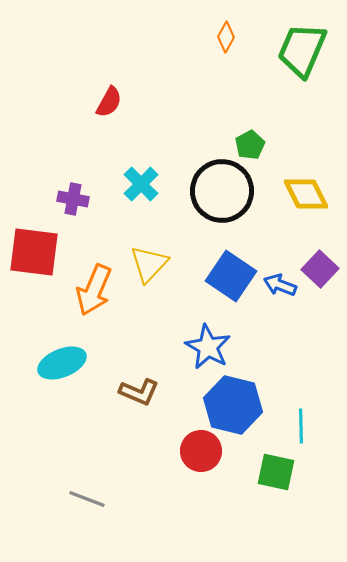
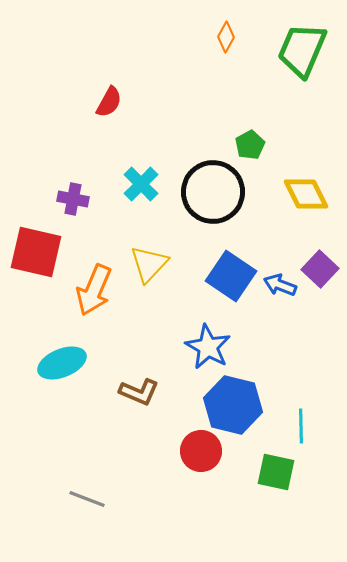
black circle: moved 9 px left, 1 px down
red square: moved 2 px right; rotated 6 degrees clockwise
